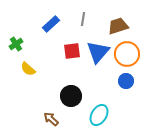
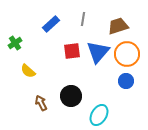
green cross: moved 1 px left, 1 px up
yellow semicircle: moved 2 px down
brown arrow: moved 10 px left, 16 px up; rotated 21 degrees clockwise
